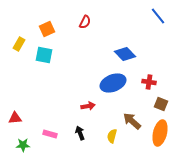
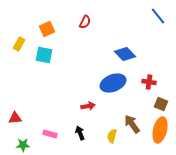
brown arrow: moved 3 px down; rotated 12 degrees clockwise
orange ellipse: moved 3 px up
